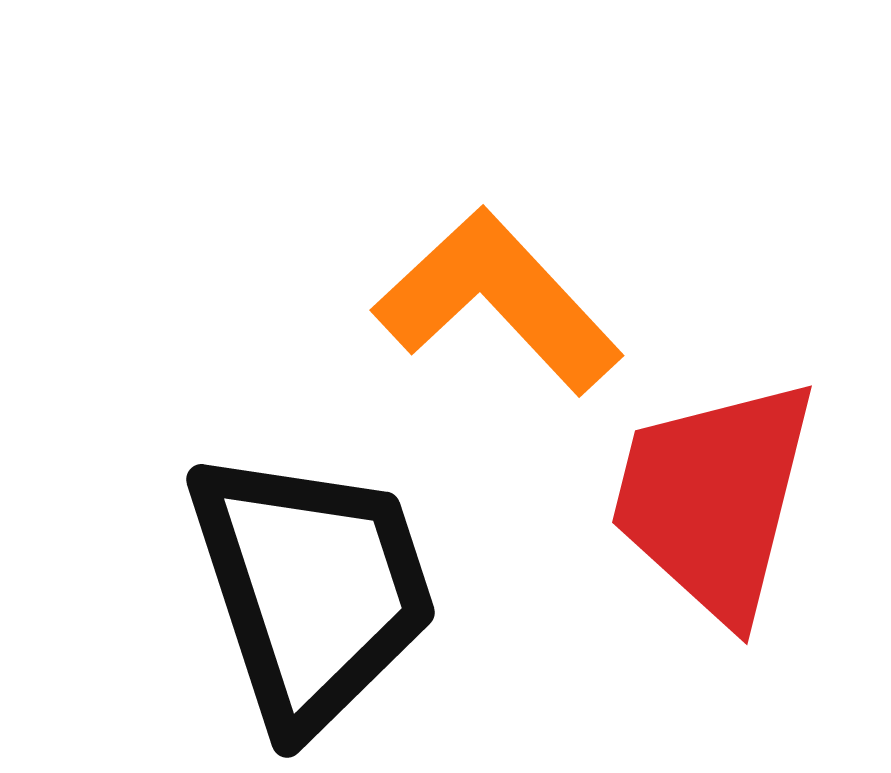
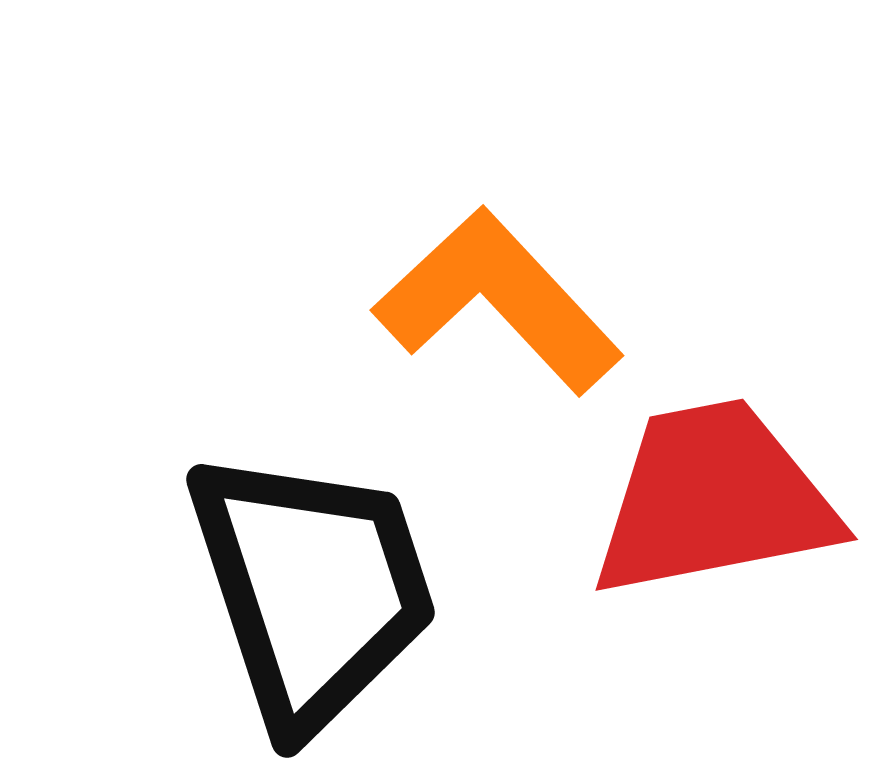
red trapezoid: rotated 65 degrees clockwise
